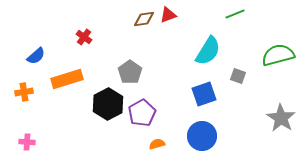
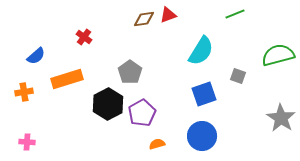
cyan semicircle: moved 7 px left
